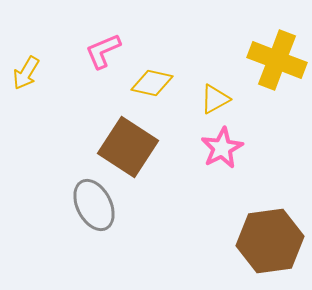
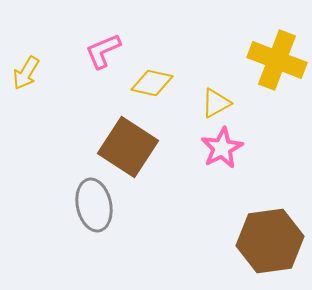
yellow triangle: moved 1 px right, 4 px down
gray ellipse: rotated 15 degrees clockwise
